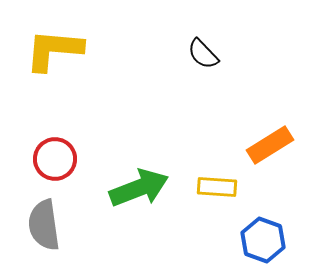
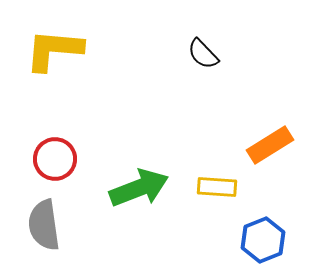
blue hexagon: rotated 18 degrees clockwise
